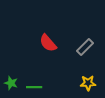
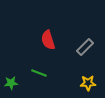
red semicircle: moved 3 px up; rotated 24 degrees clockwise
green star: rotated 24 degrees counterclockwise
green line: moved 5 px right, 14 px up; rotated 21 degrees clockwise
